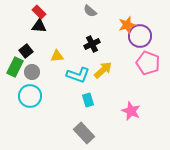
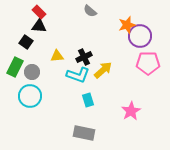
black cross: moved 8 px left, 13 px down
black square: moved 9 px up; rotated 16 degrees counterclockwise
pink pentagon: rotated 20 degrees counterclockwise
pink star: rotated 18 degrees clockwise
gray rectangle: rotated 35 degrees counterclockwise
